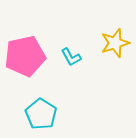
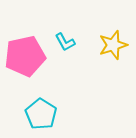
yellow star: moved 2 px left, 2 px down
cyan L-shape: moved 6 px left, 15 px up
